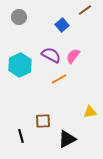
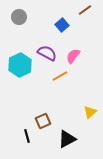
purple semicircle: moved 4 px left, 2 px up
orange line: moved 1 px right, 3 px up
yellow triangle: rotated 32 degrees counterclockwise
brown square: rotated 21 degrees counterclockwise
black line: moved 6 px right
